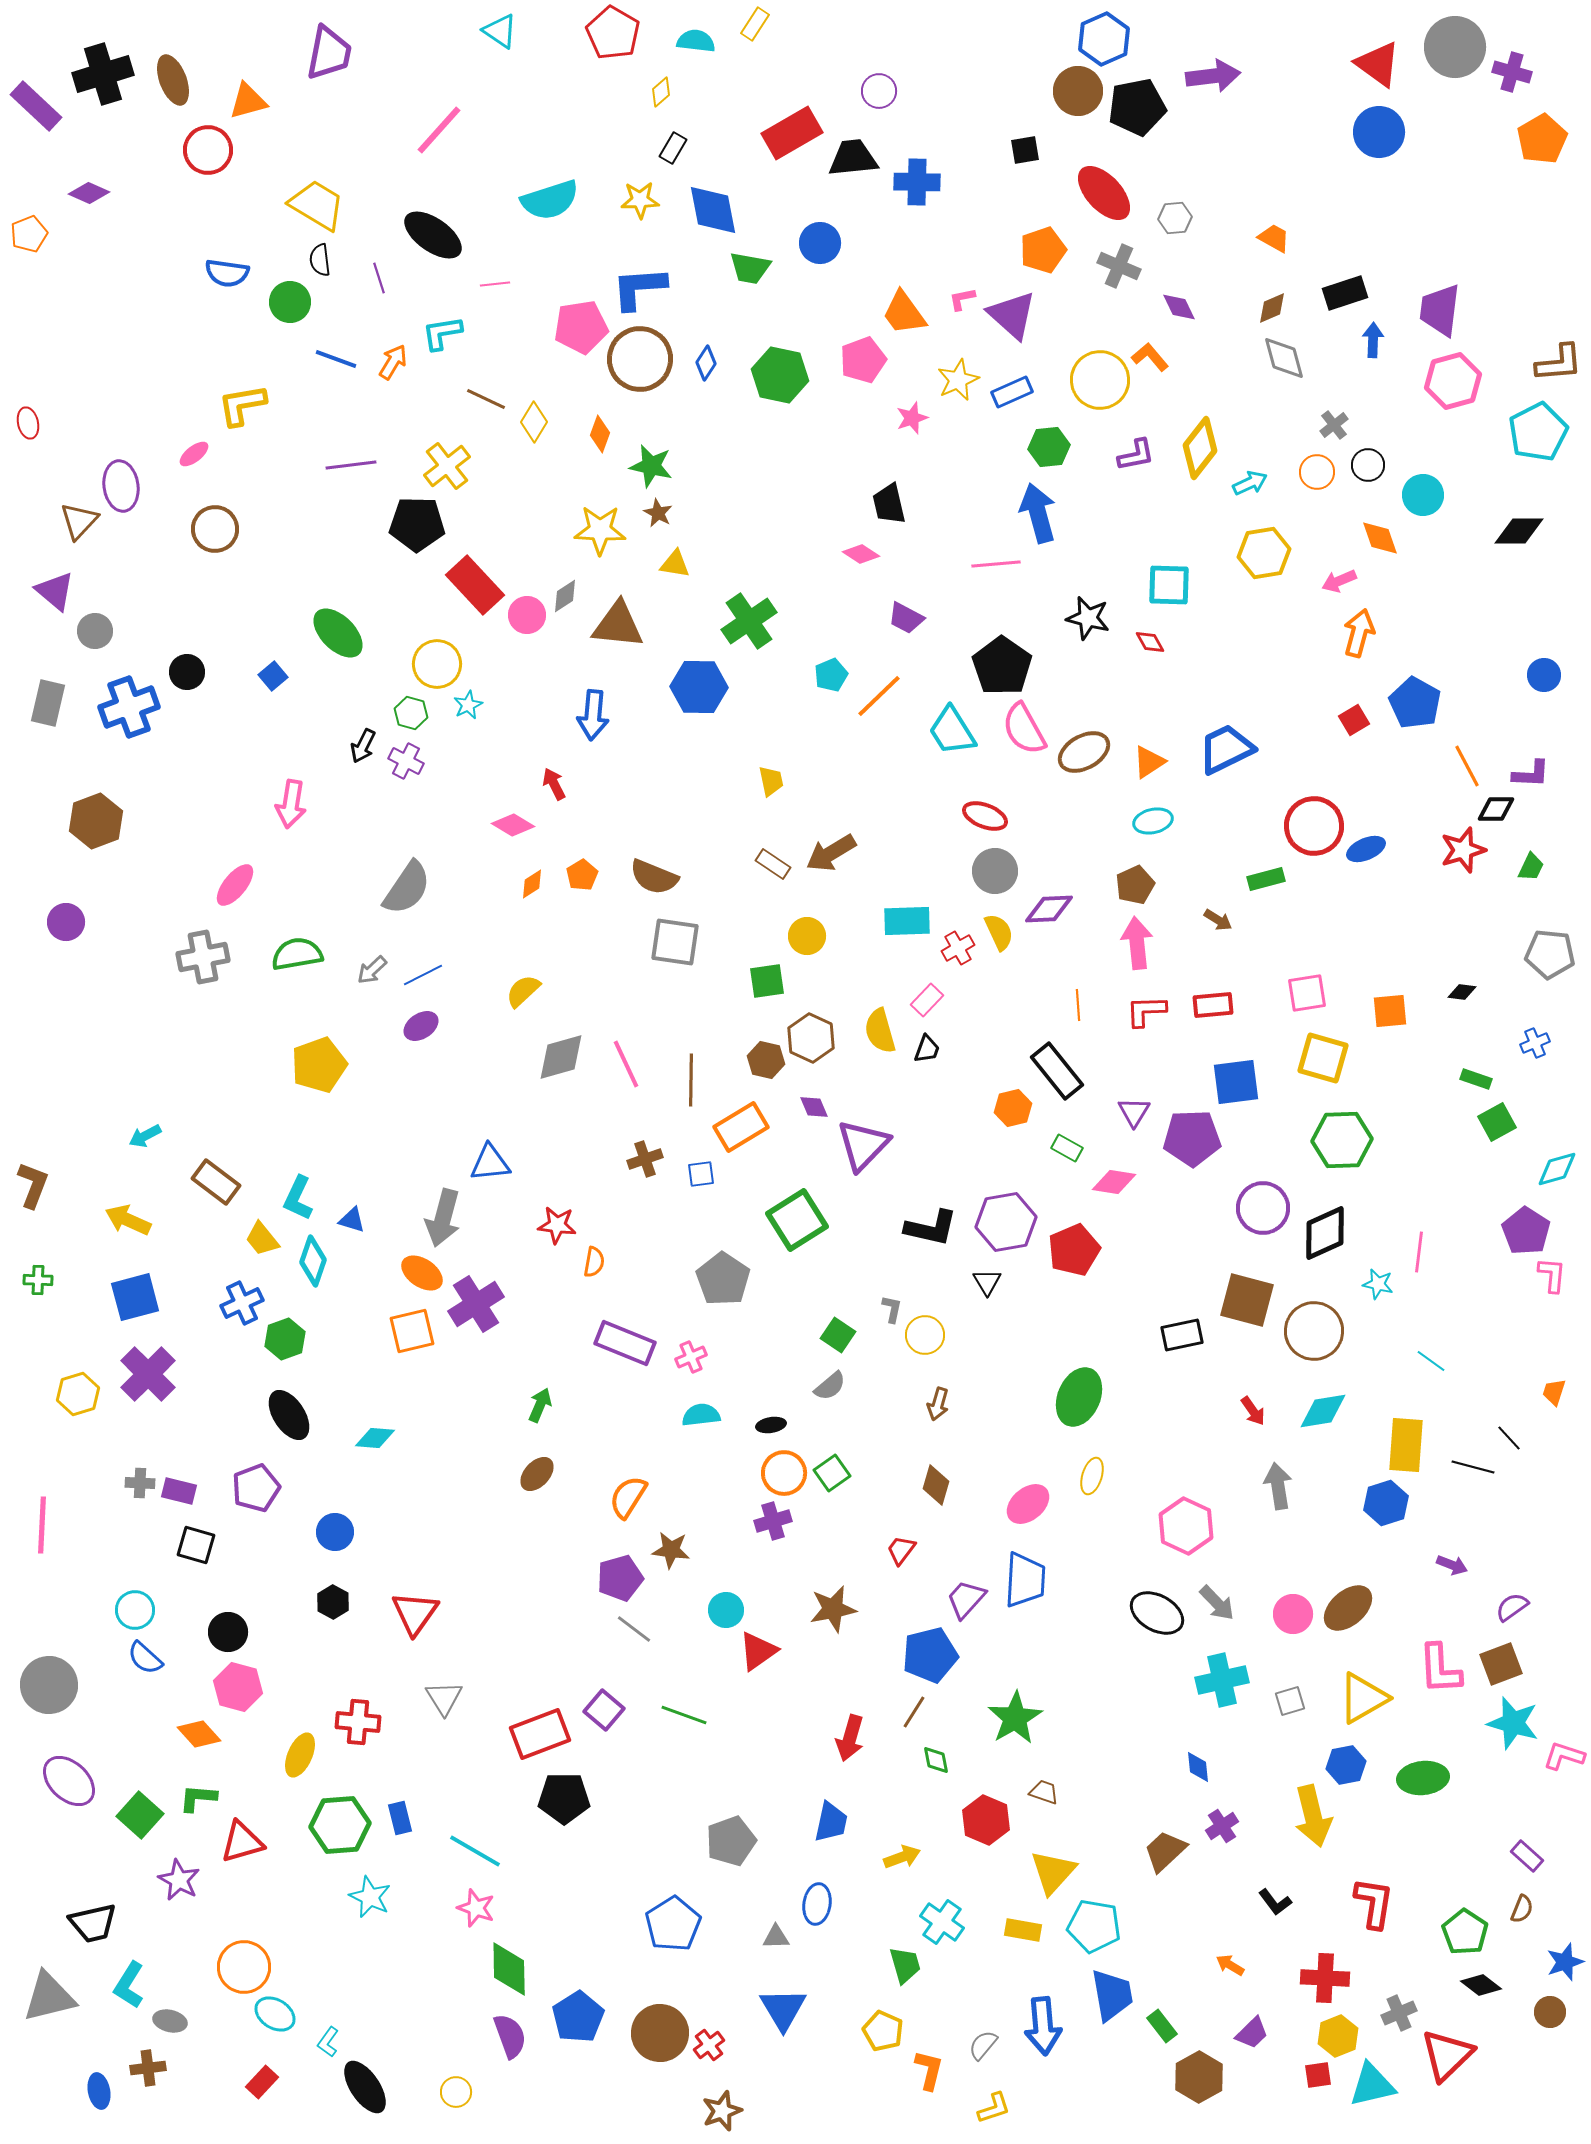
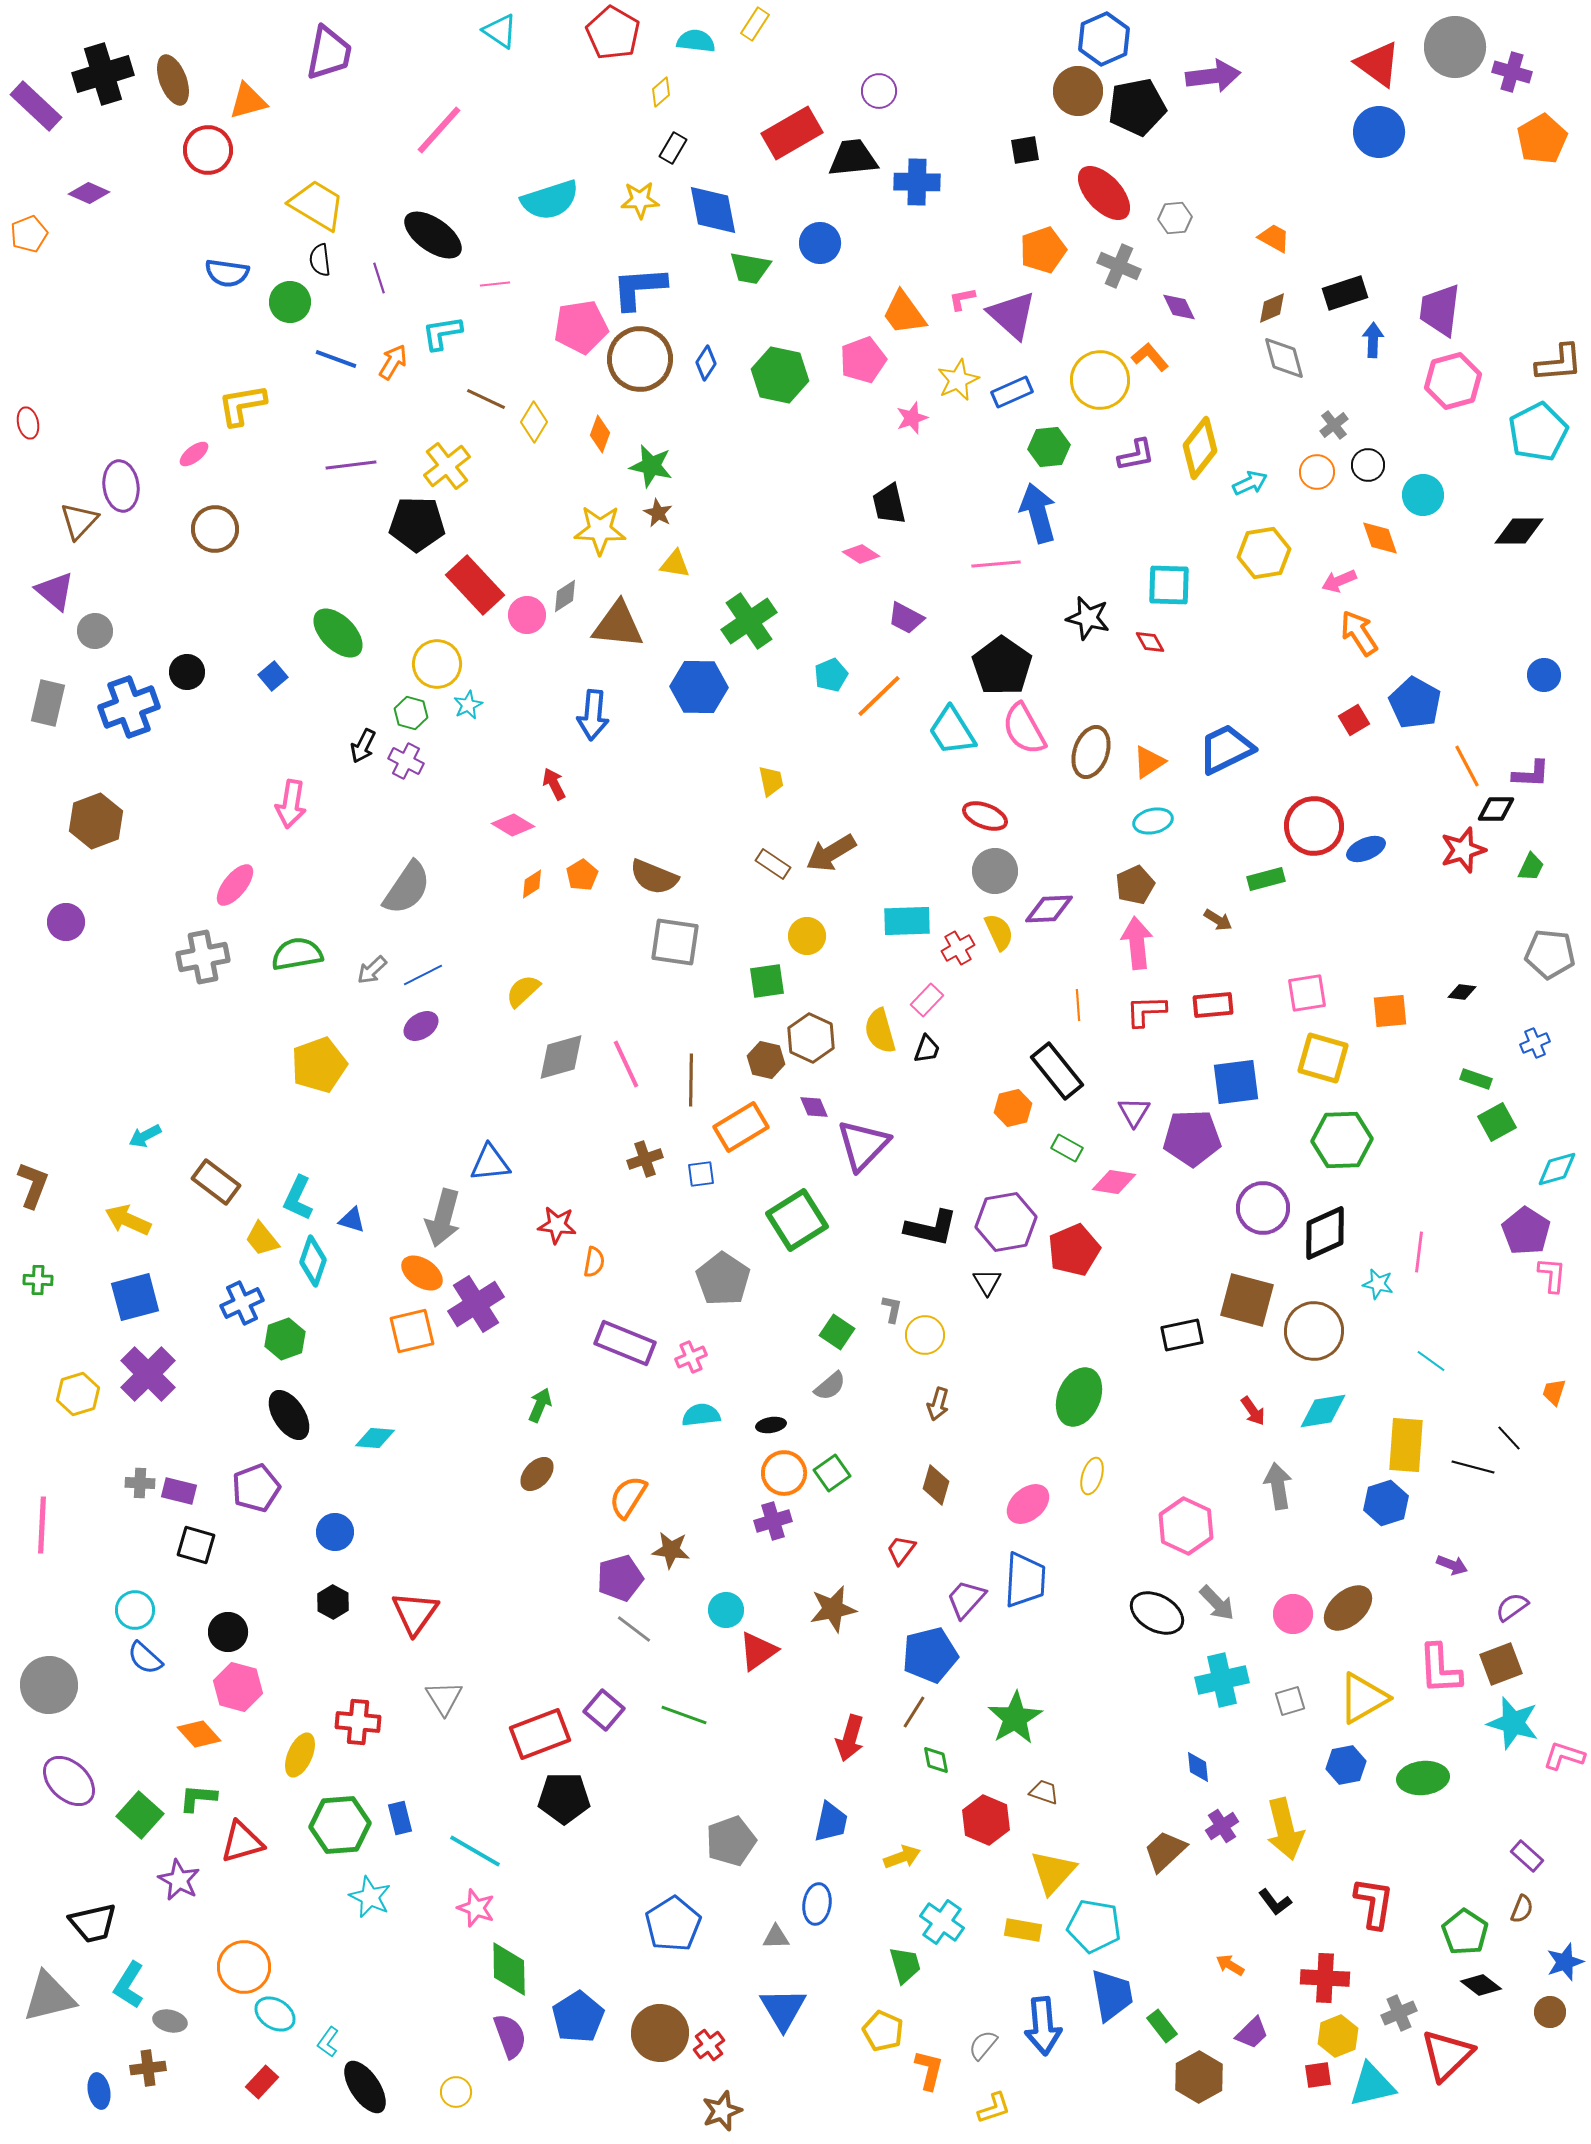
orange arrow at (1359, 633): rotated 48 degrees counterclockwise
brown ellipse at (1084, 752): moved 7 px right; rotated 42 degrees counterclockwise
green square at (838, 1335): moved 1 px left, 3 px up
yellow arrow at (1313, 1816): moved 28 px left, 13 px down
